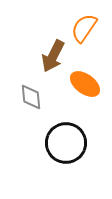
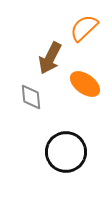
orange semicircle: rotated 12 degrees clockwise
brown arrow: moved 3 px left, 2 px down
black circle: moved 9 px down
